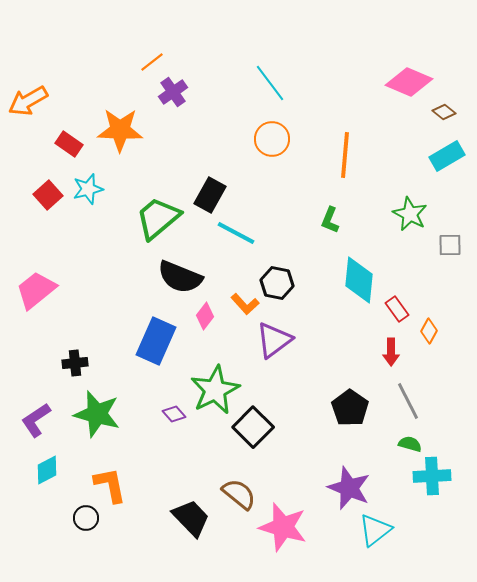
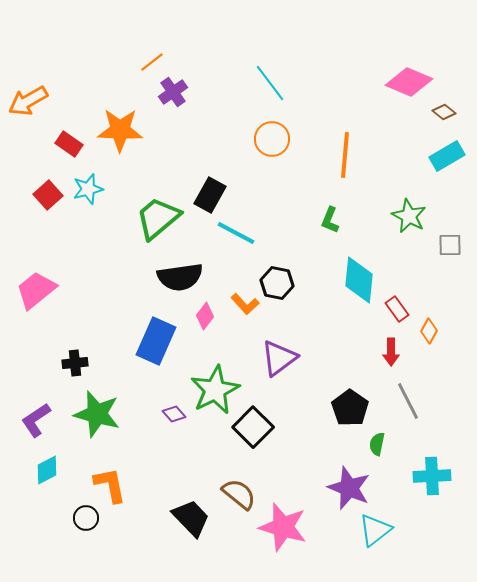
green star at (410, 214): moved 1 px left, 2 px down
black semicircle at (180, 277): rotated 30 degrees counterclockwise
purple triangle at (274, 340): moved 5 px right, 18 px down
green semicircle at (410, 444): moved 33 px left; rotated 95 degrees counterclockwise
